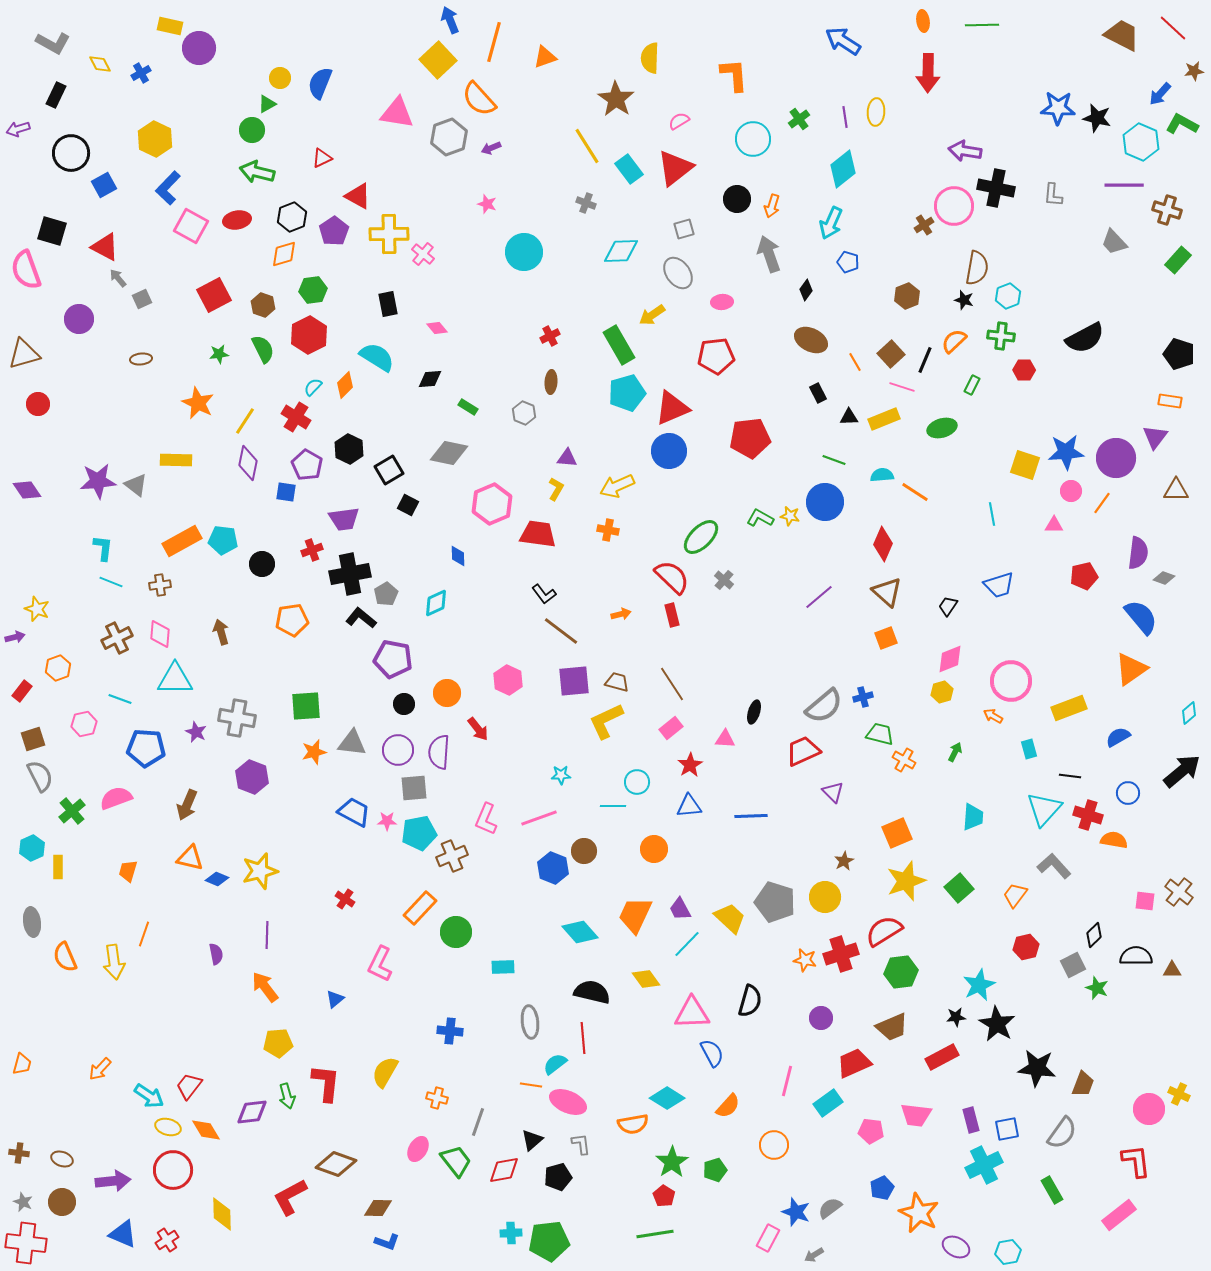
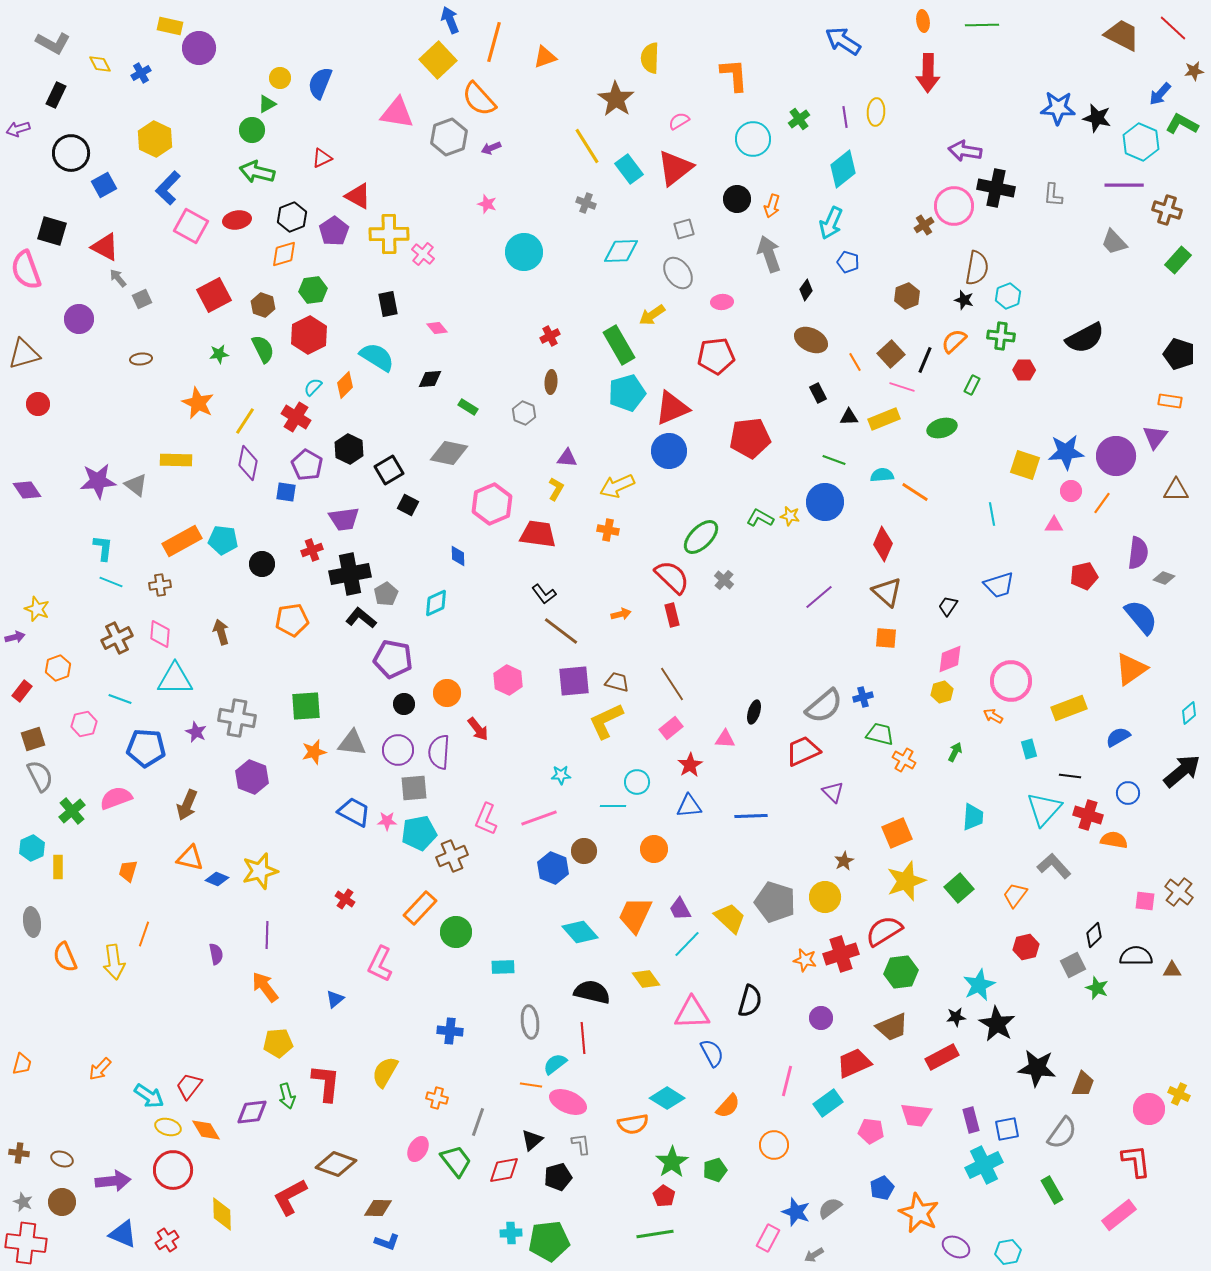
purple circle at (1116, 458): moved 2 px up
orange square at (886, 638): rotated 25 degrees clockwise
